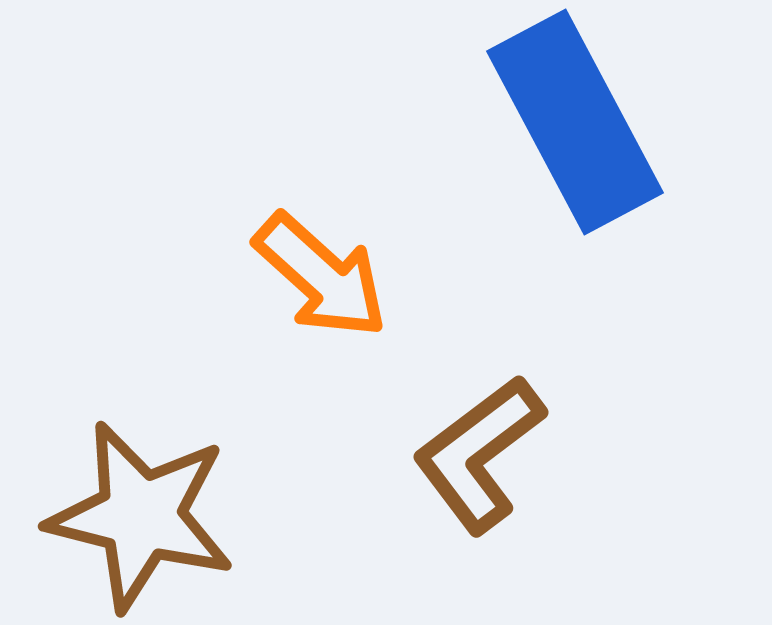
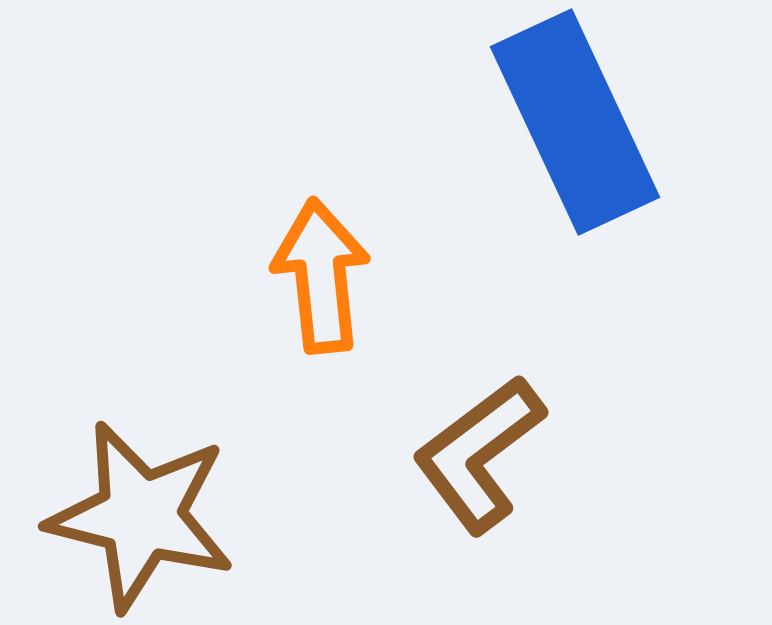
blue rectangle: rotated 3 degrees clockwise
orange arrow: rotated 138 degrees counterclockwise
